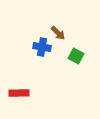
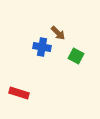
red rectangle: rotated 18 degrees clockwise
